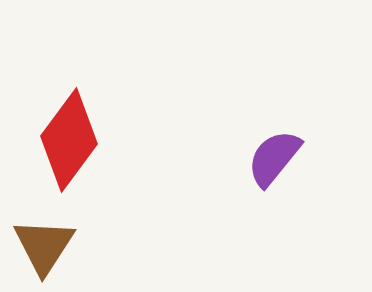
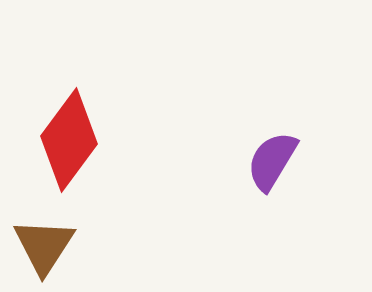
purple semicircle: moved 2 px left, 3 px down; rotated 8 degrees counterclockwise
